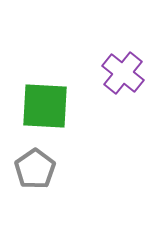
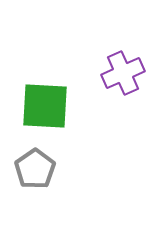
purple cross: rotated 27 degrees clockwise
